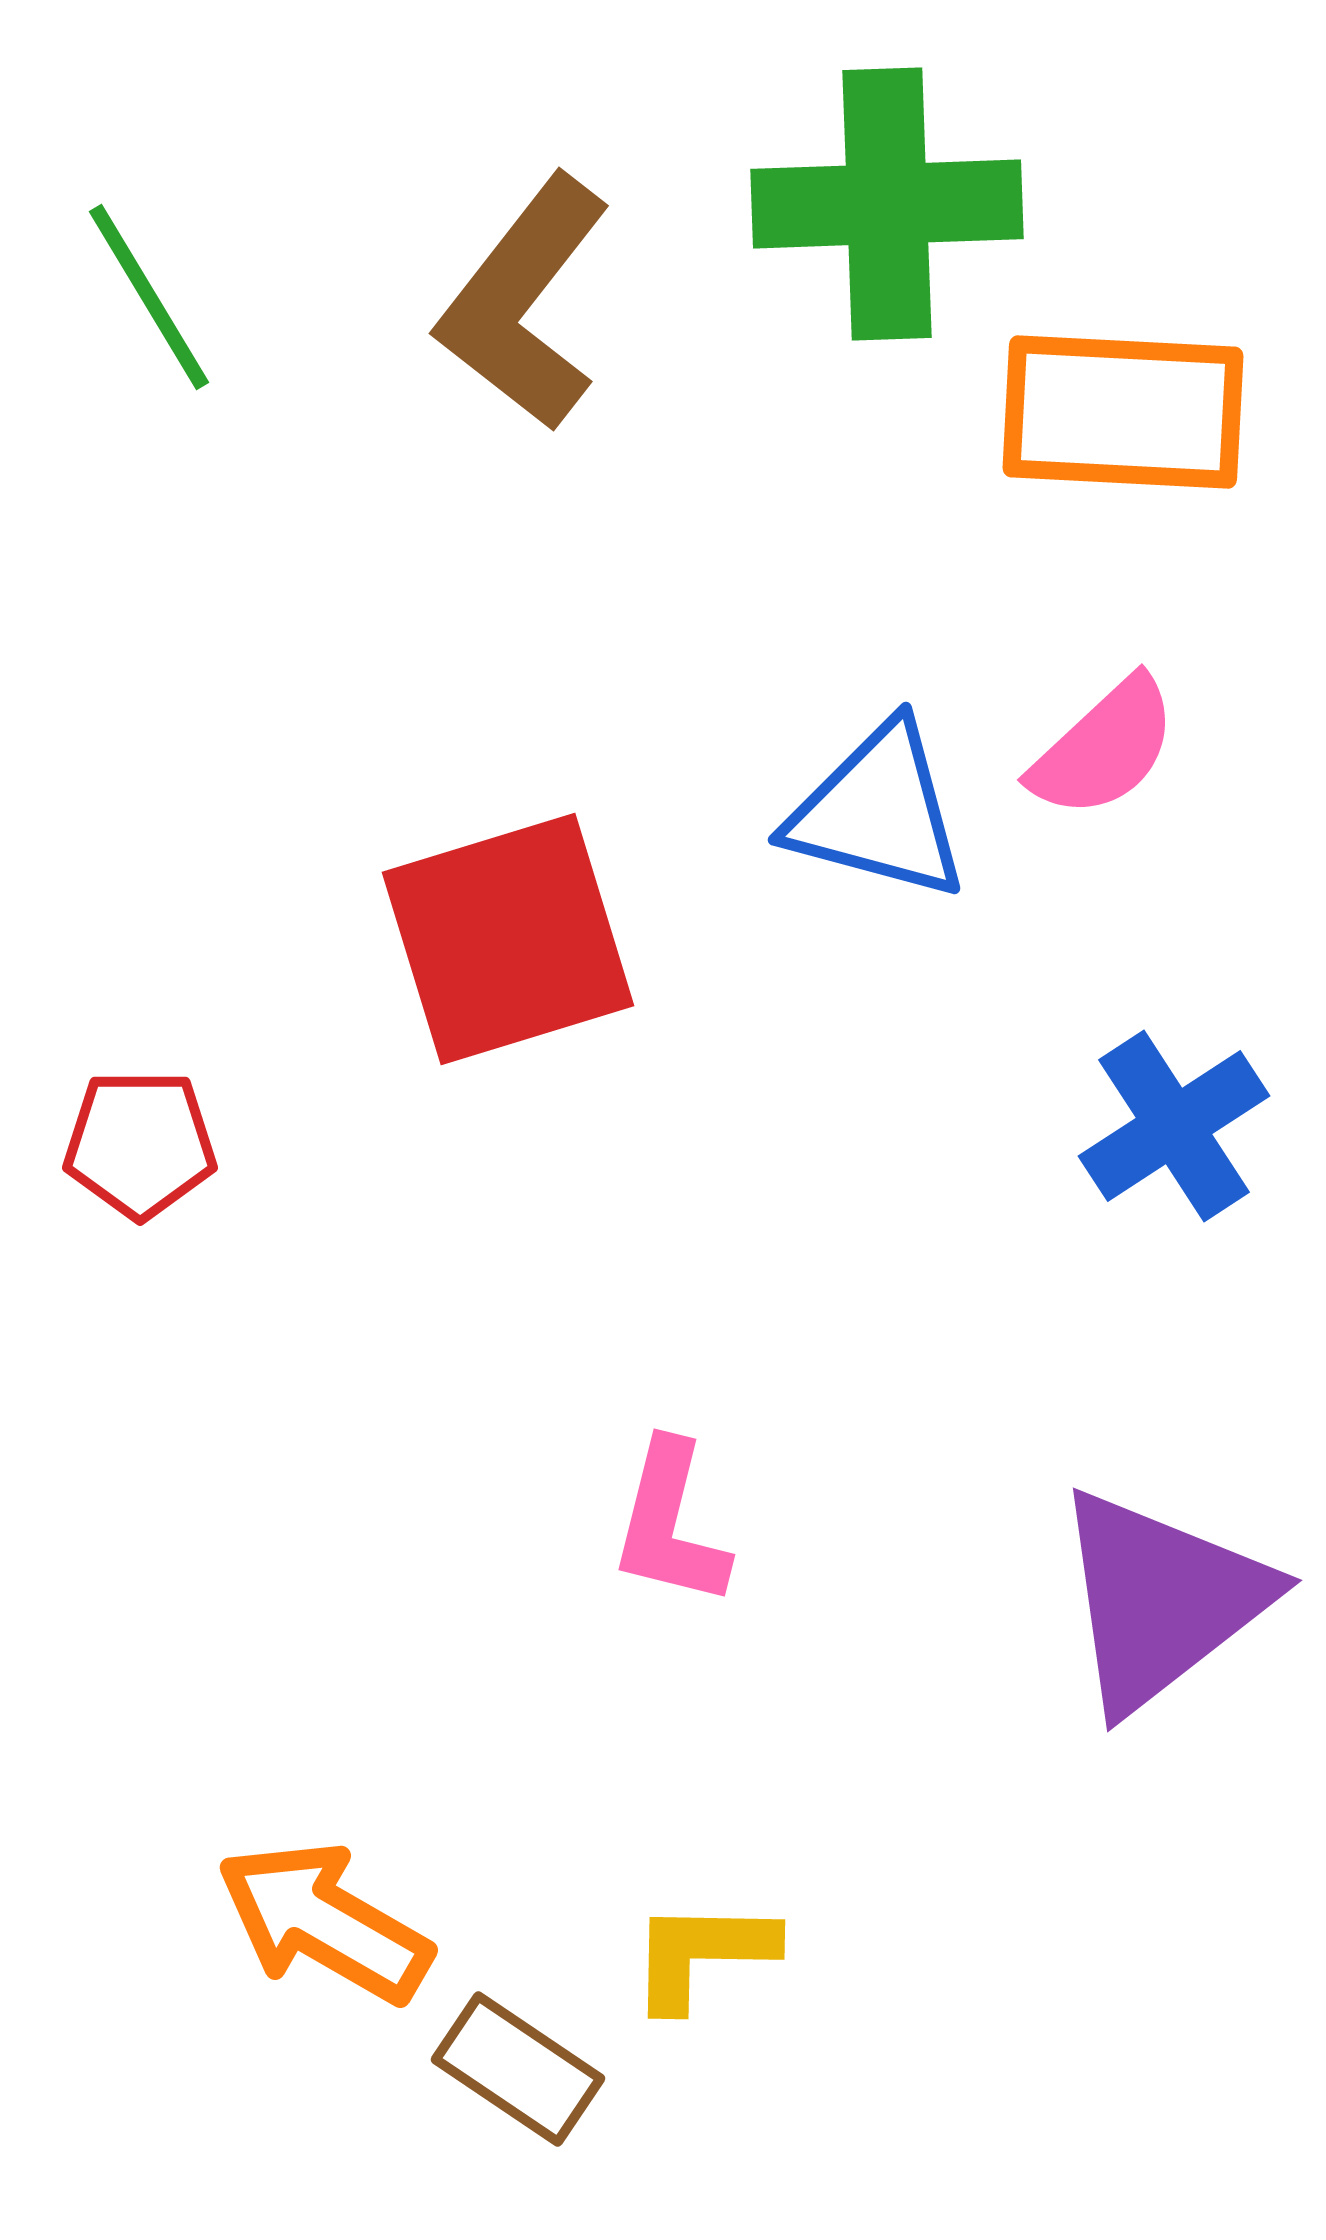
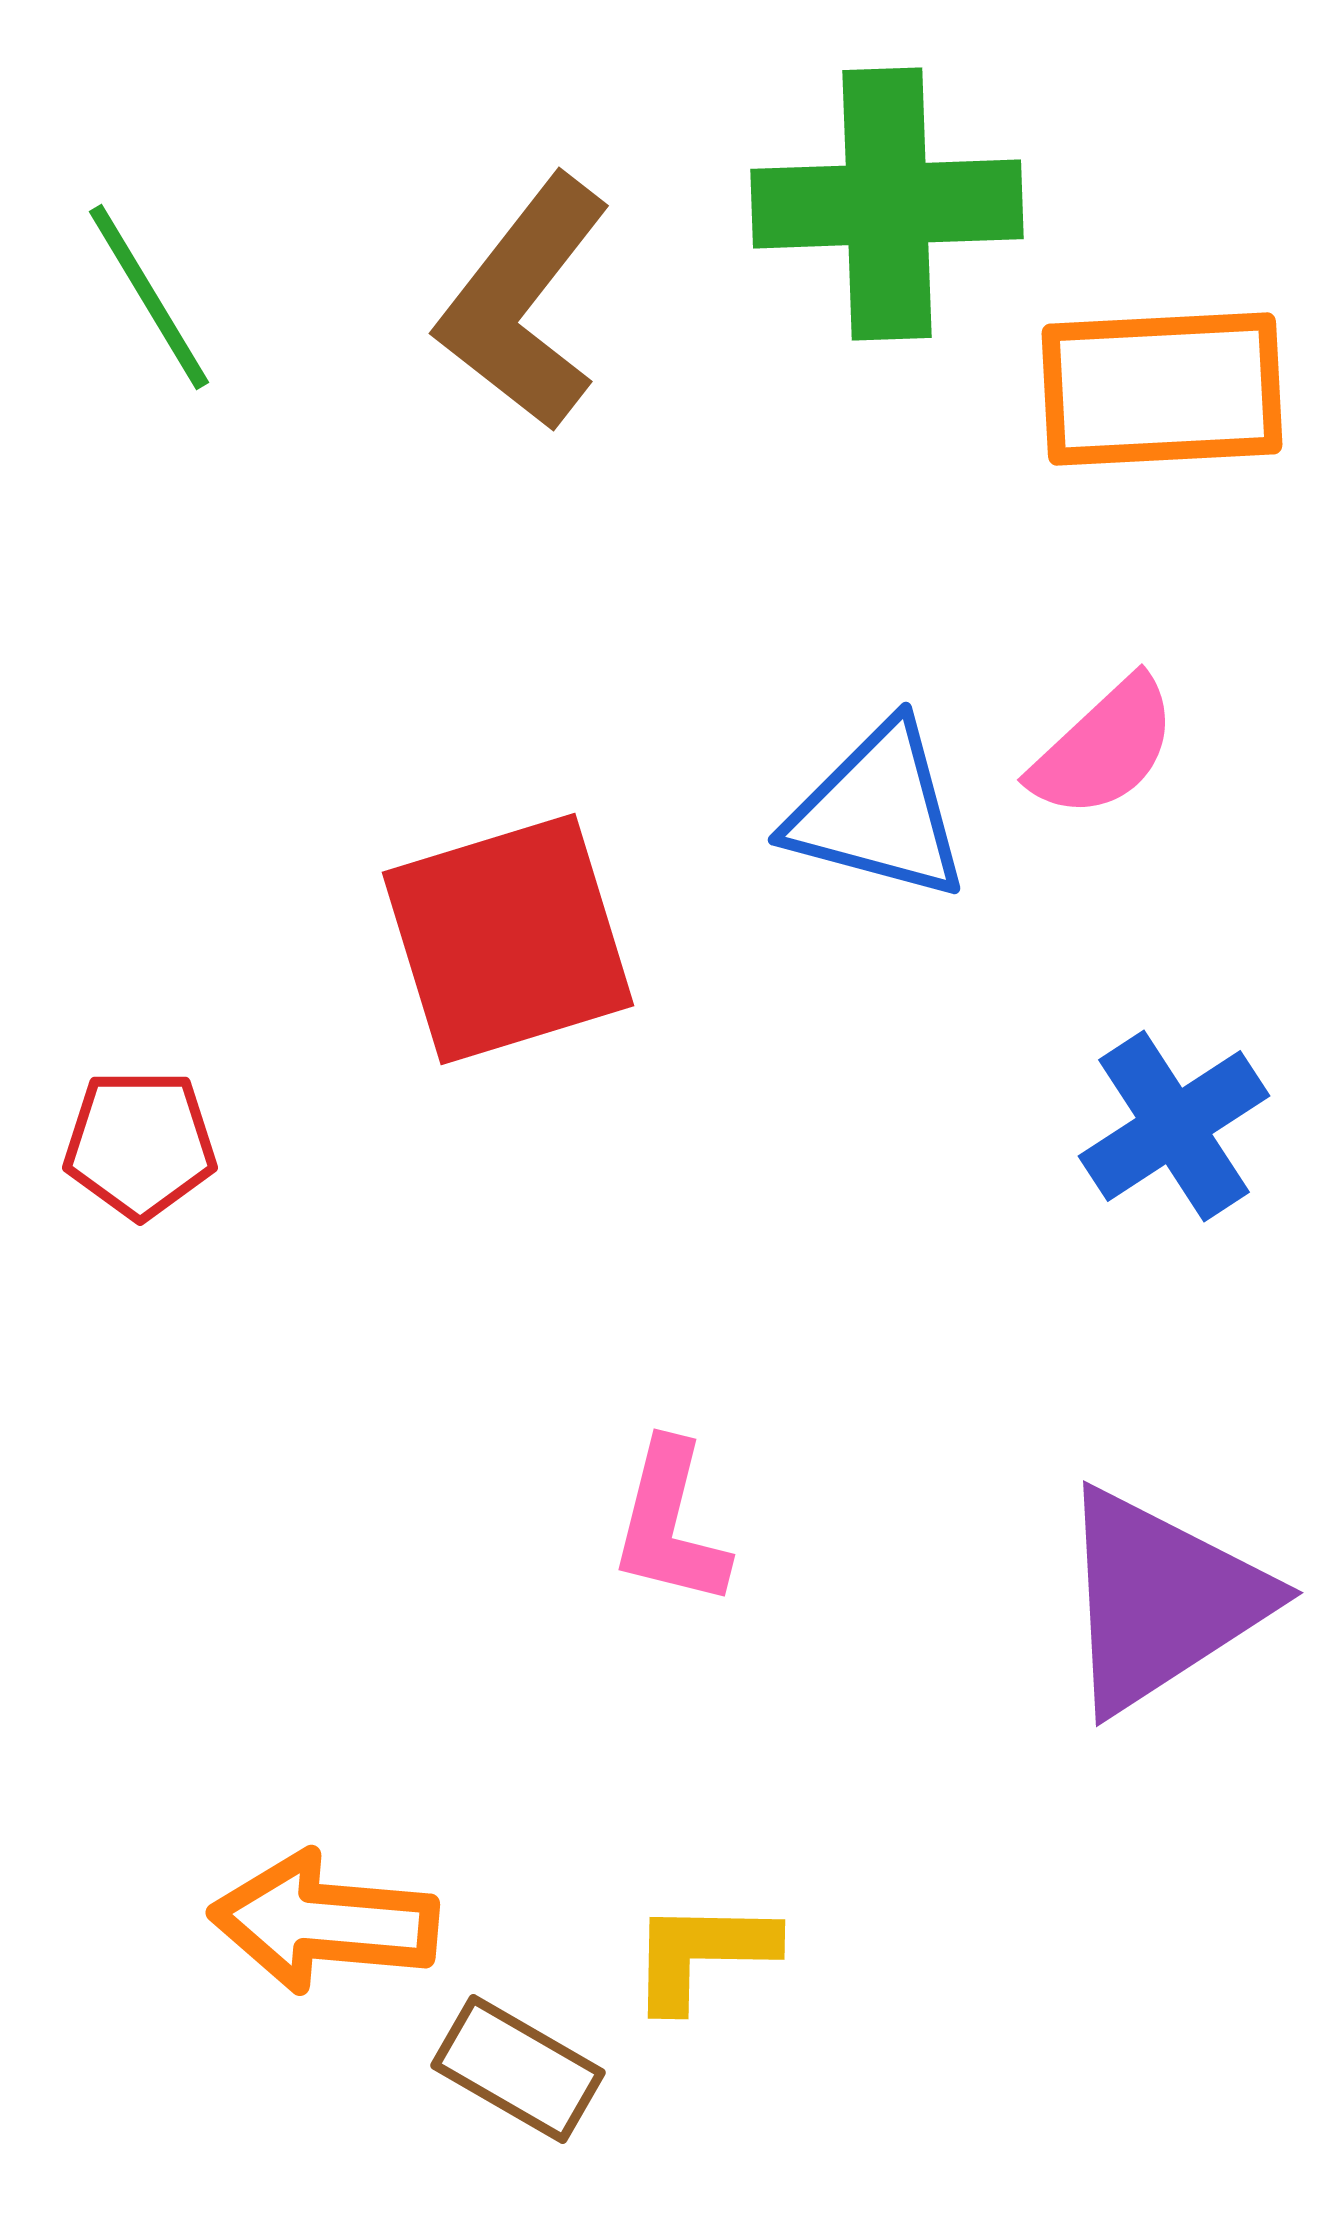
orange rectangle: moved 39 px right, 23 px up; rotated 6 degrees counterclockwise
purple triangle: rotated 5 degrees clockwise
orange arrow: rotated 25 degrees counterclockwise
brown rectangle: rotated 4 degrees counterclockwise
